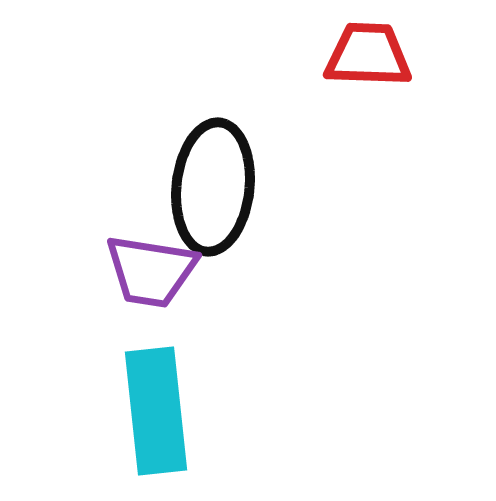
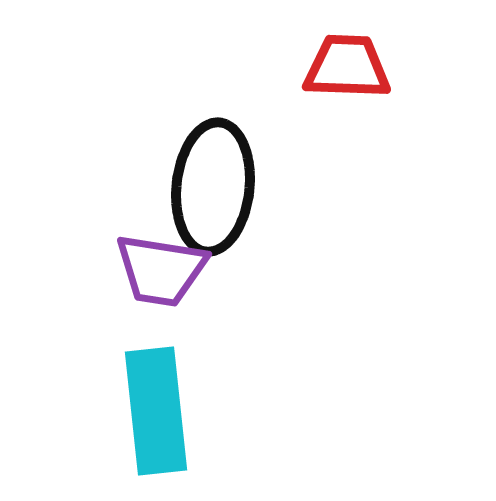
red trapezoid: moved 21 px left, 12 px down
purple trapezoid: moved 10 px right, 1 px up
